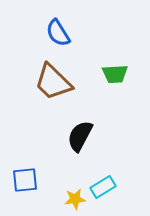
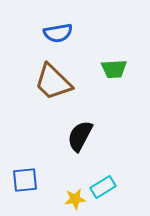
blue semicircle: rotated 68 degrees counterclockwise
green trapezoid: moved 1 px left, 5 px up
